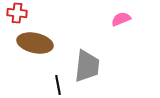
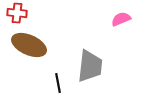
brown ellipse: moved 6 px left, 2 px down; rotated 12 degrees clockwise
gray trapezoid: moved 3 px right
black line: moved 2 px up
